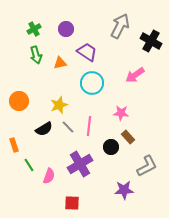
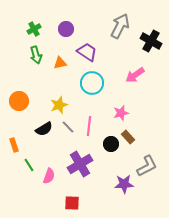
pink star: rotated 21 degrees counterclockwise
black circle: moved 3 px up
purple star: moved 6 px up
